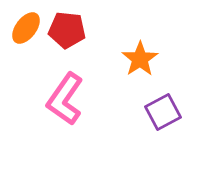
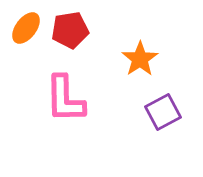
red pentagon: moved 3 px right; rotated 15 degrees counterclockwise
pink L-shape: rotated 36 degrees counterclockwise
